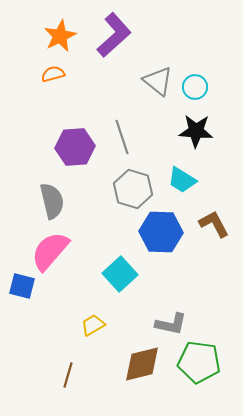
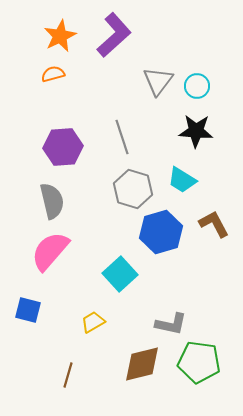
gray triangle: rotated 28 degrees clockwise
cyan circle: moved 2 px right, 1 px up
purple hexagon: moved 12 px left
blue hexagon: rotated 18 degrees counterclockwise
blue square: moved 6 px right, 24 px down
yellow trapezoid: moved 3 px up
